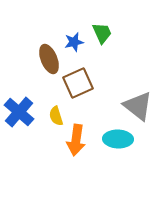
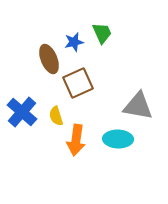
gray triangle: rotated 28 degrees counterclockwise
blue cross: moved 3 px right
